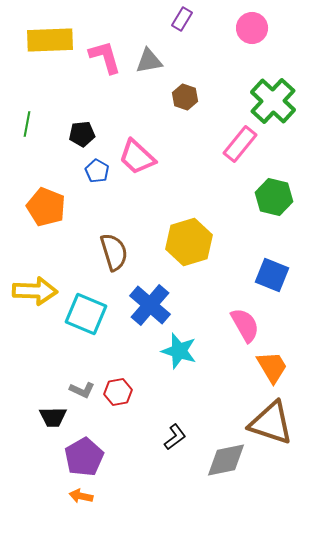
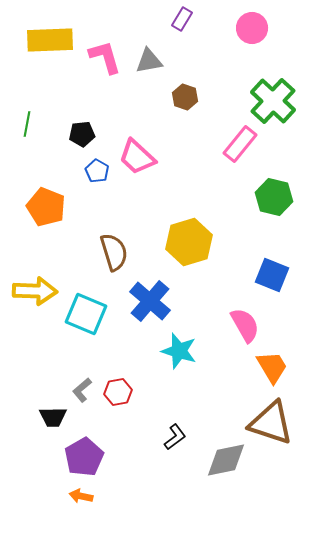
blue cross: moved 4 px up
gray L-shape: rotated 115 degrees clockwise
